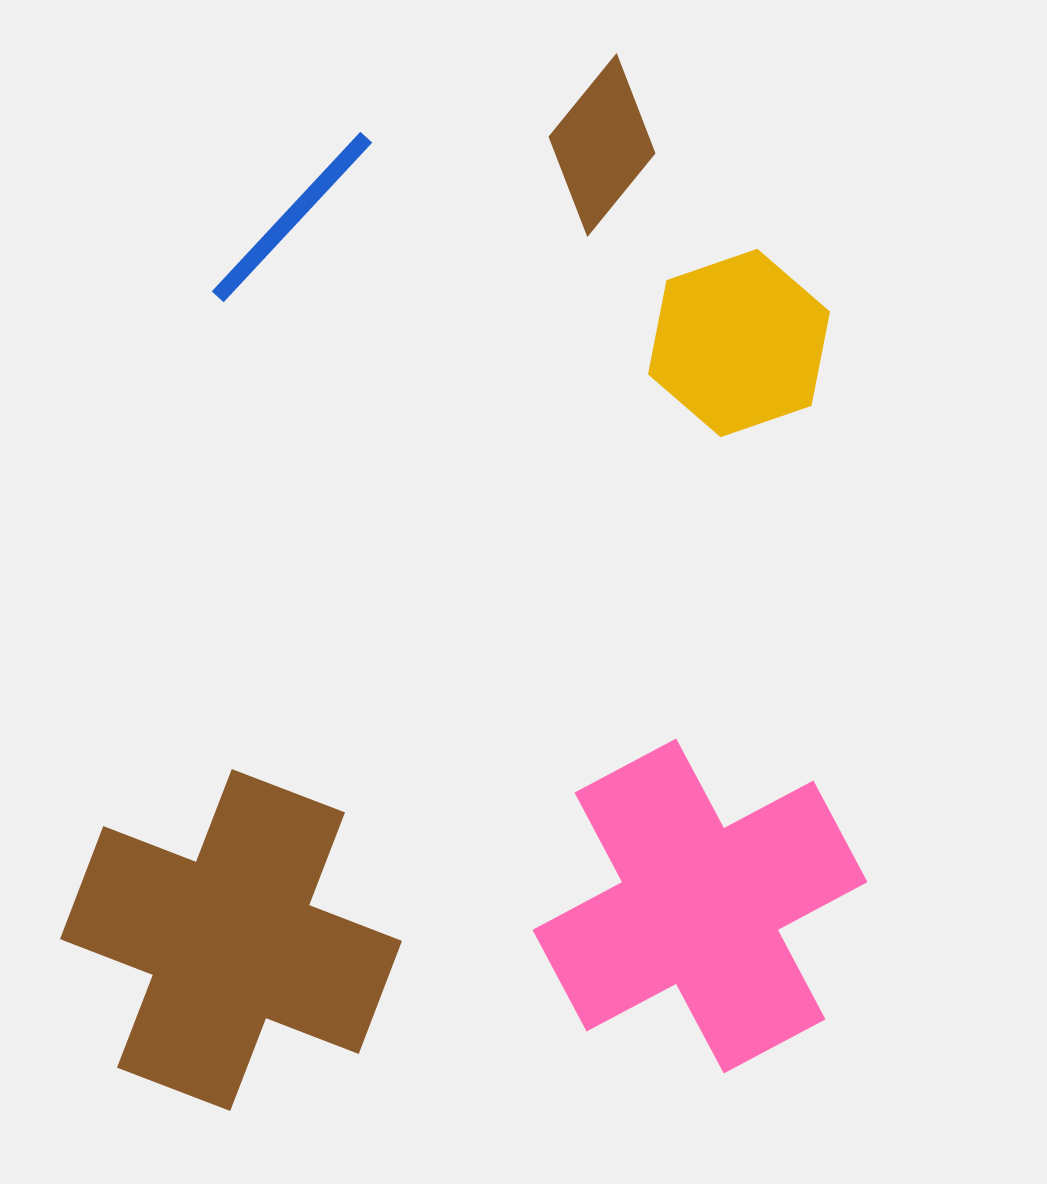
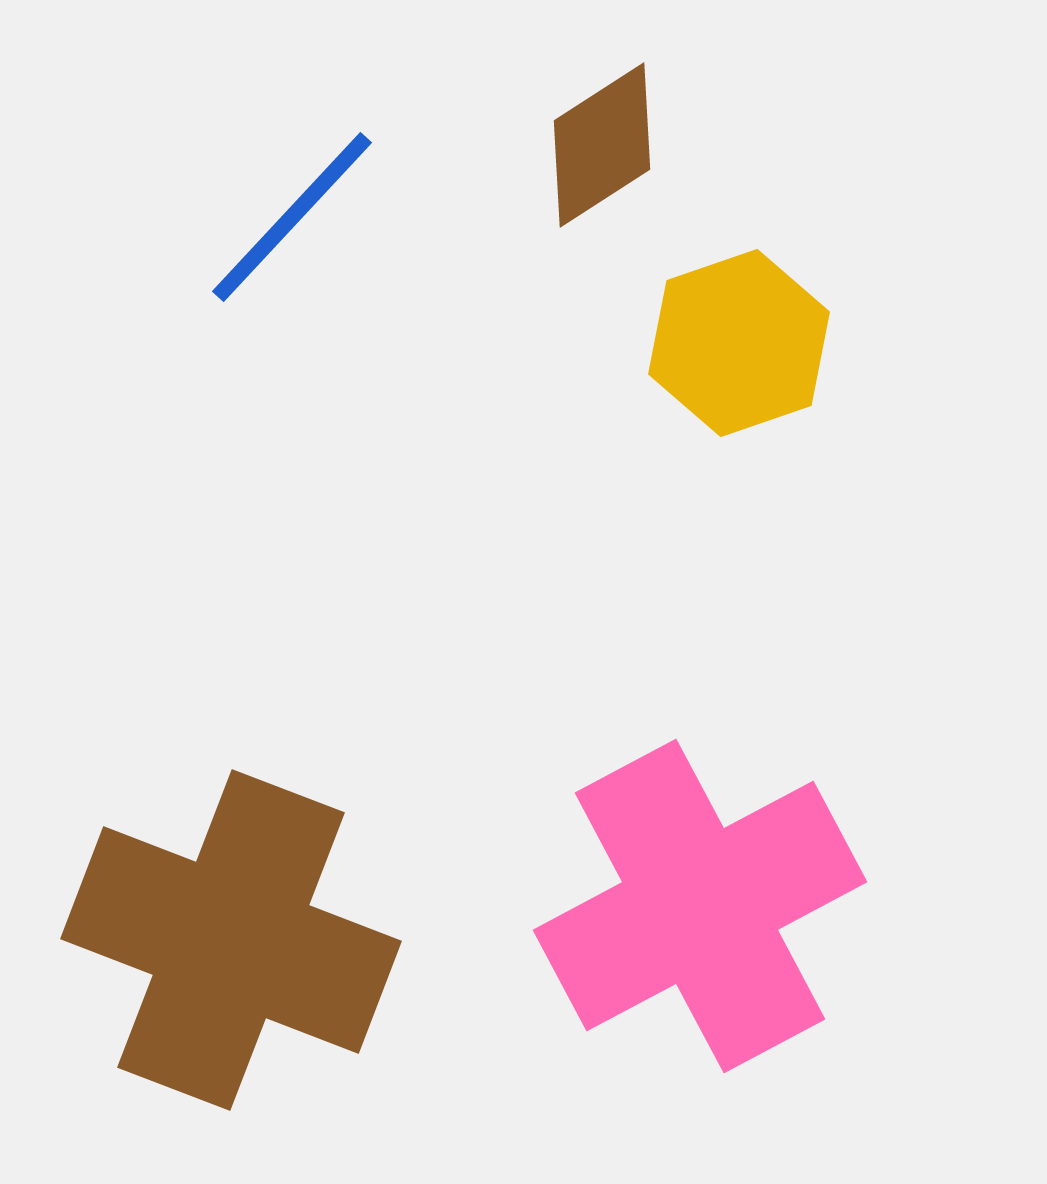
brown diamond: rotated 18 degrees clockwise
